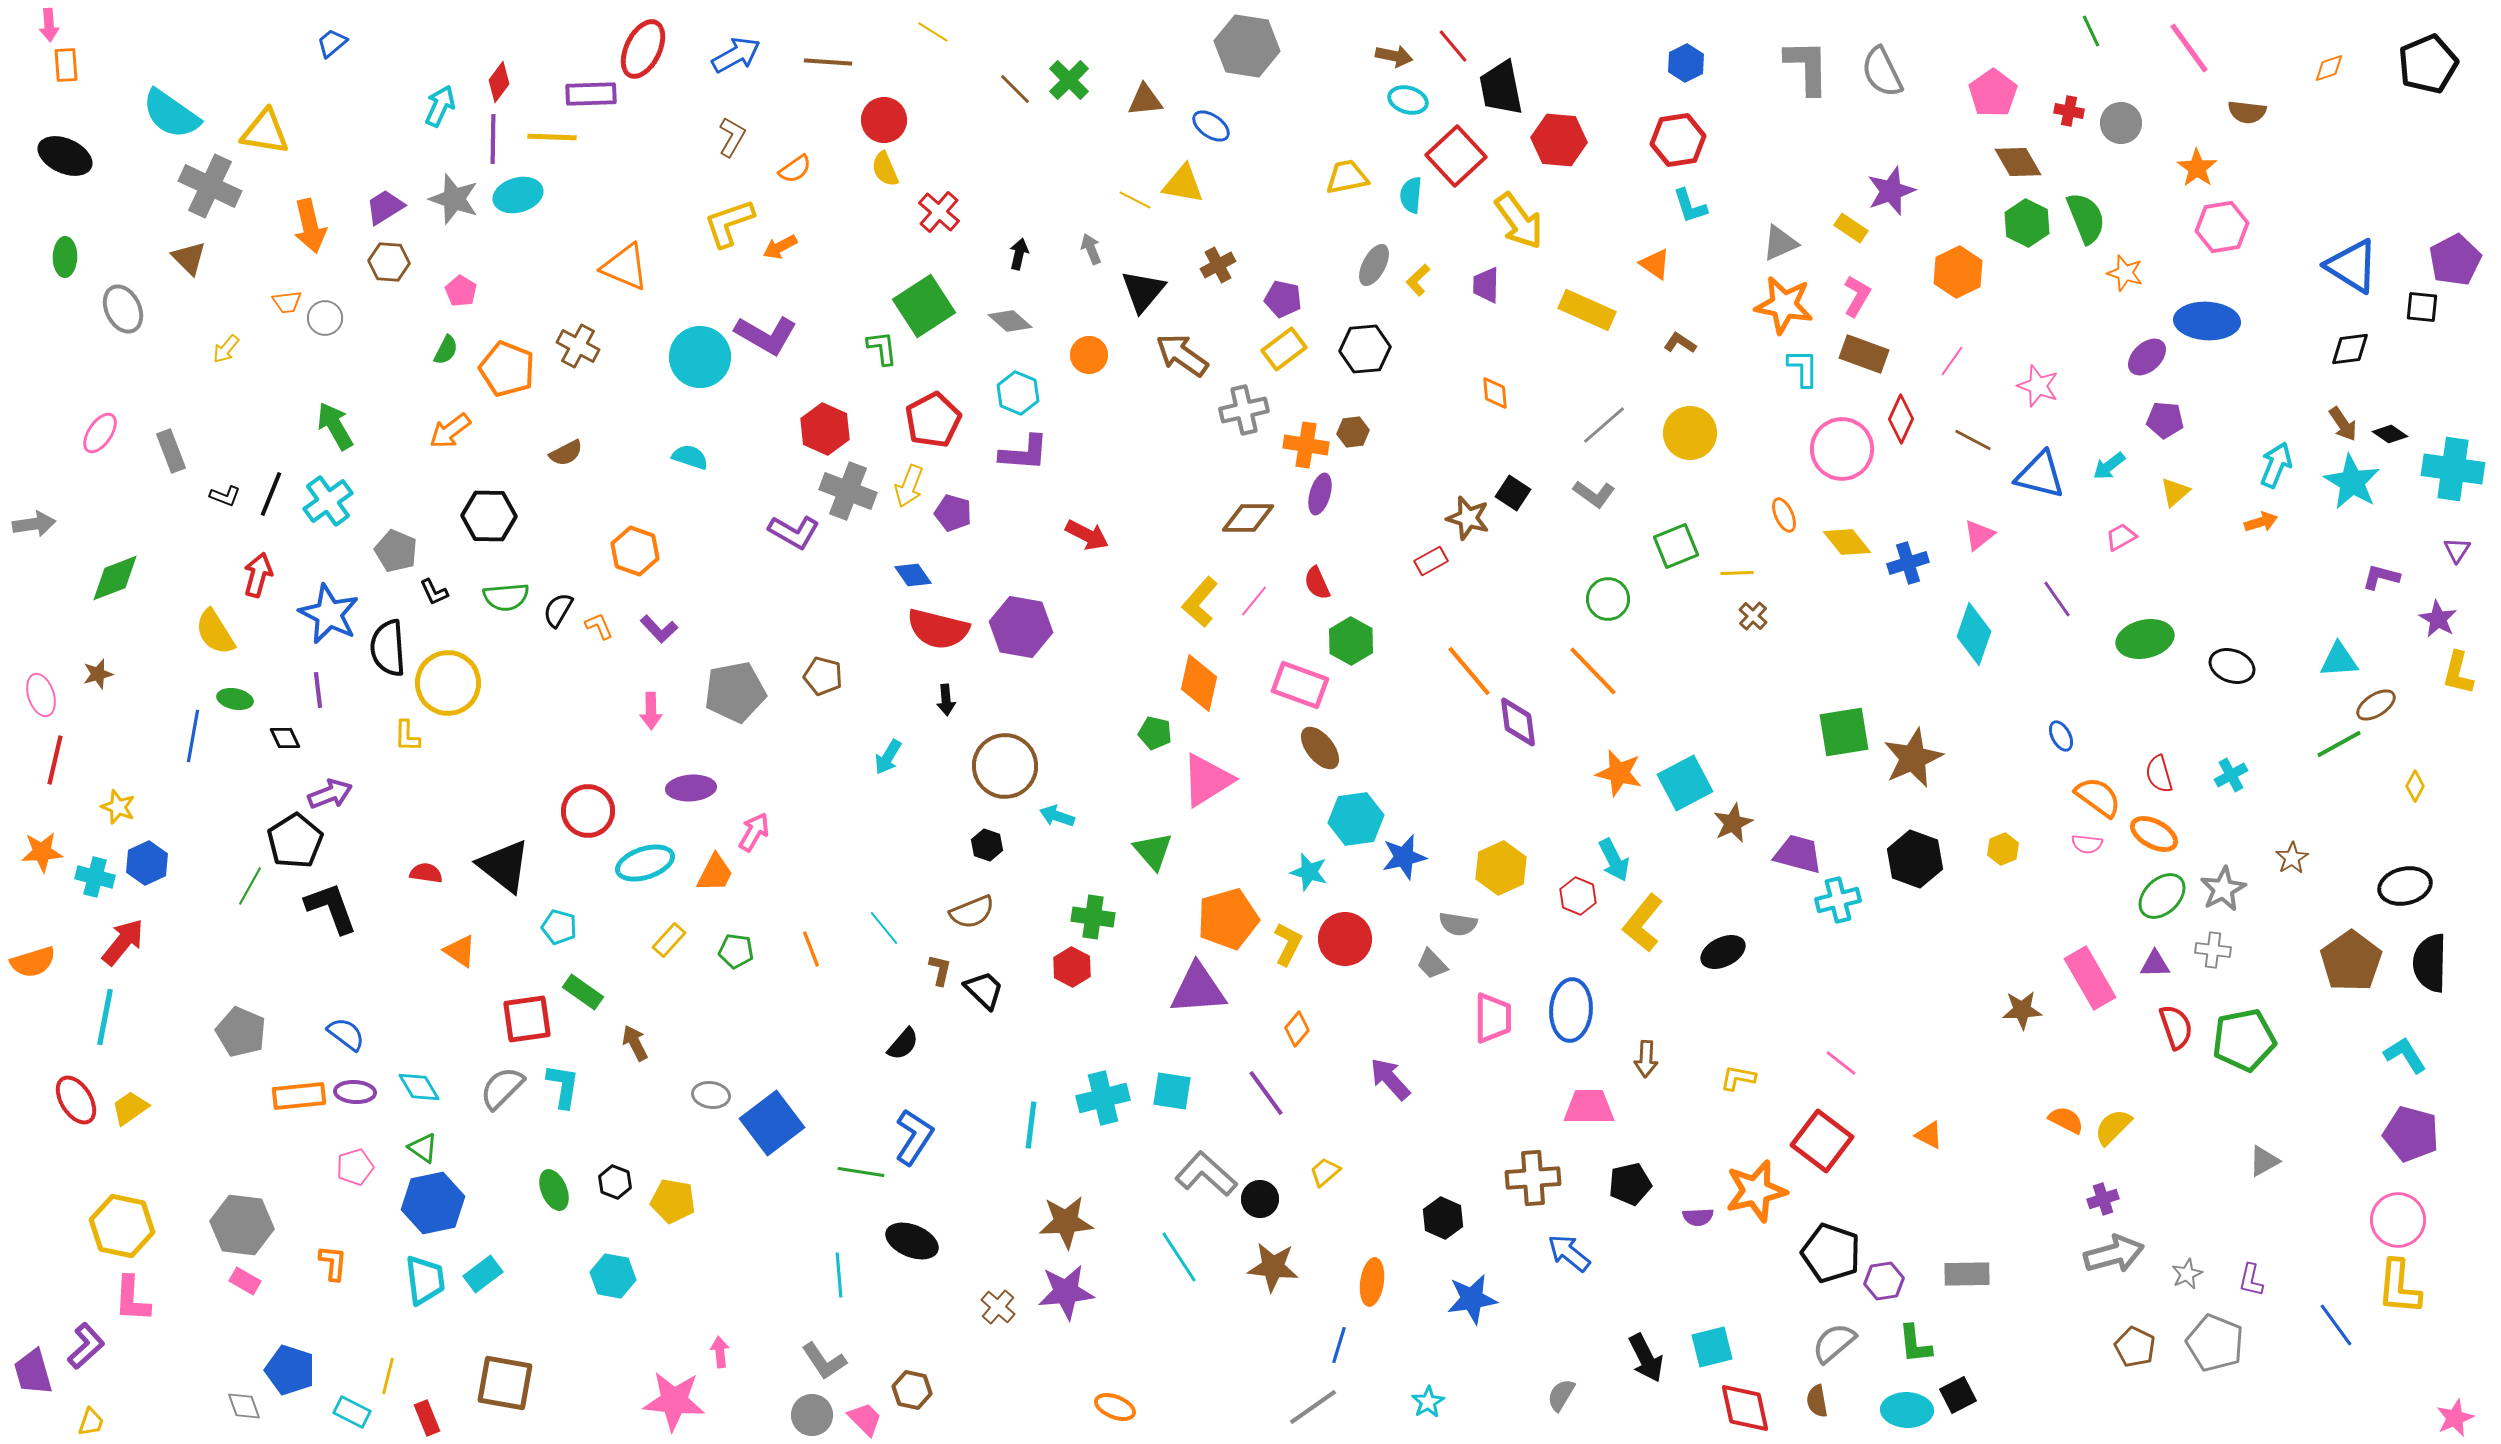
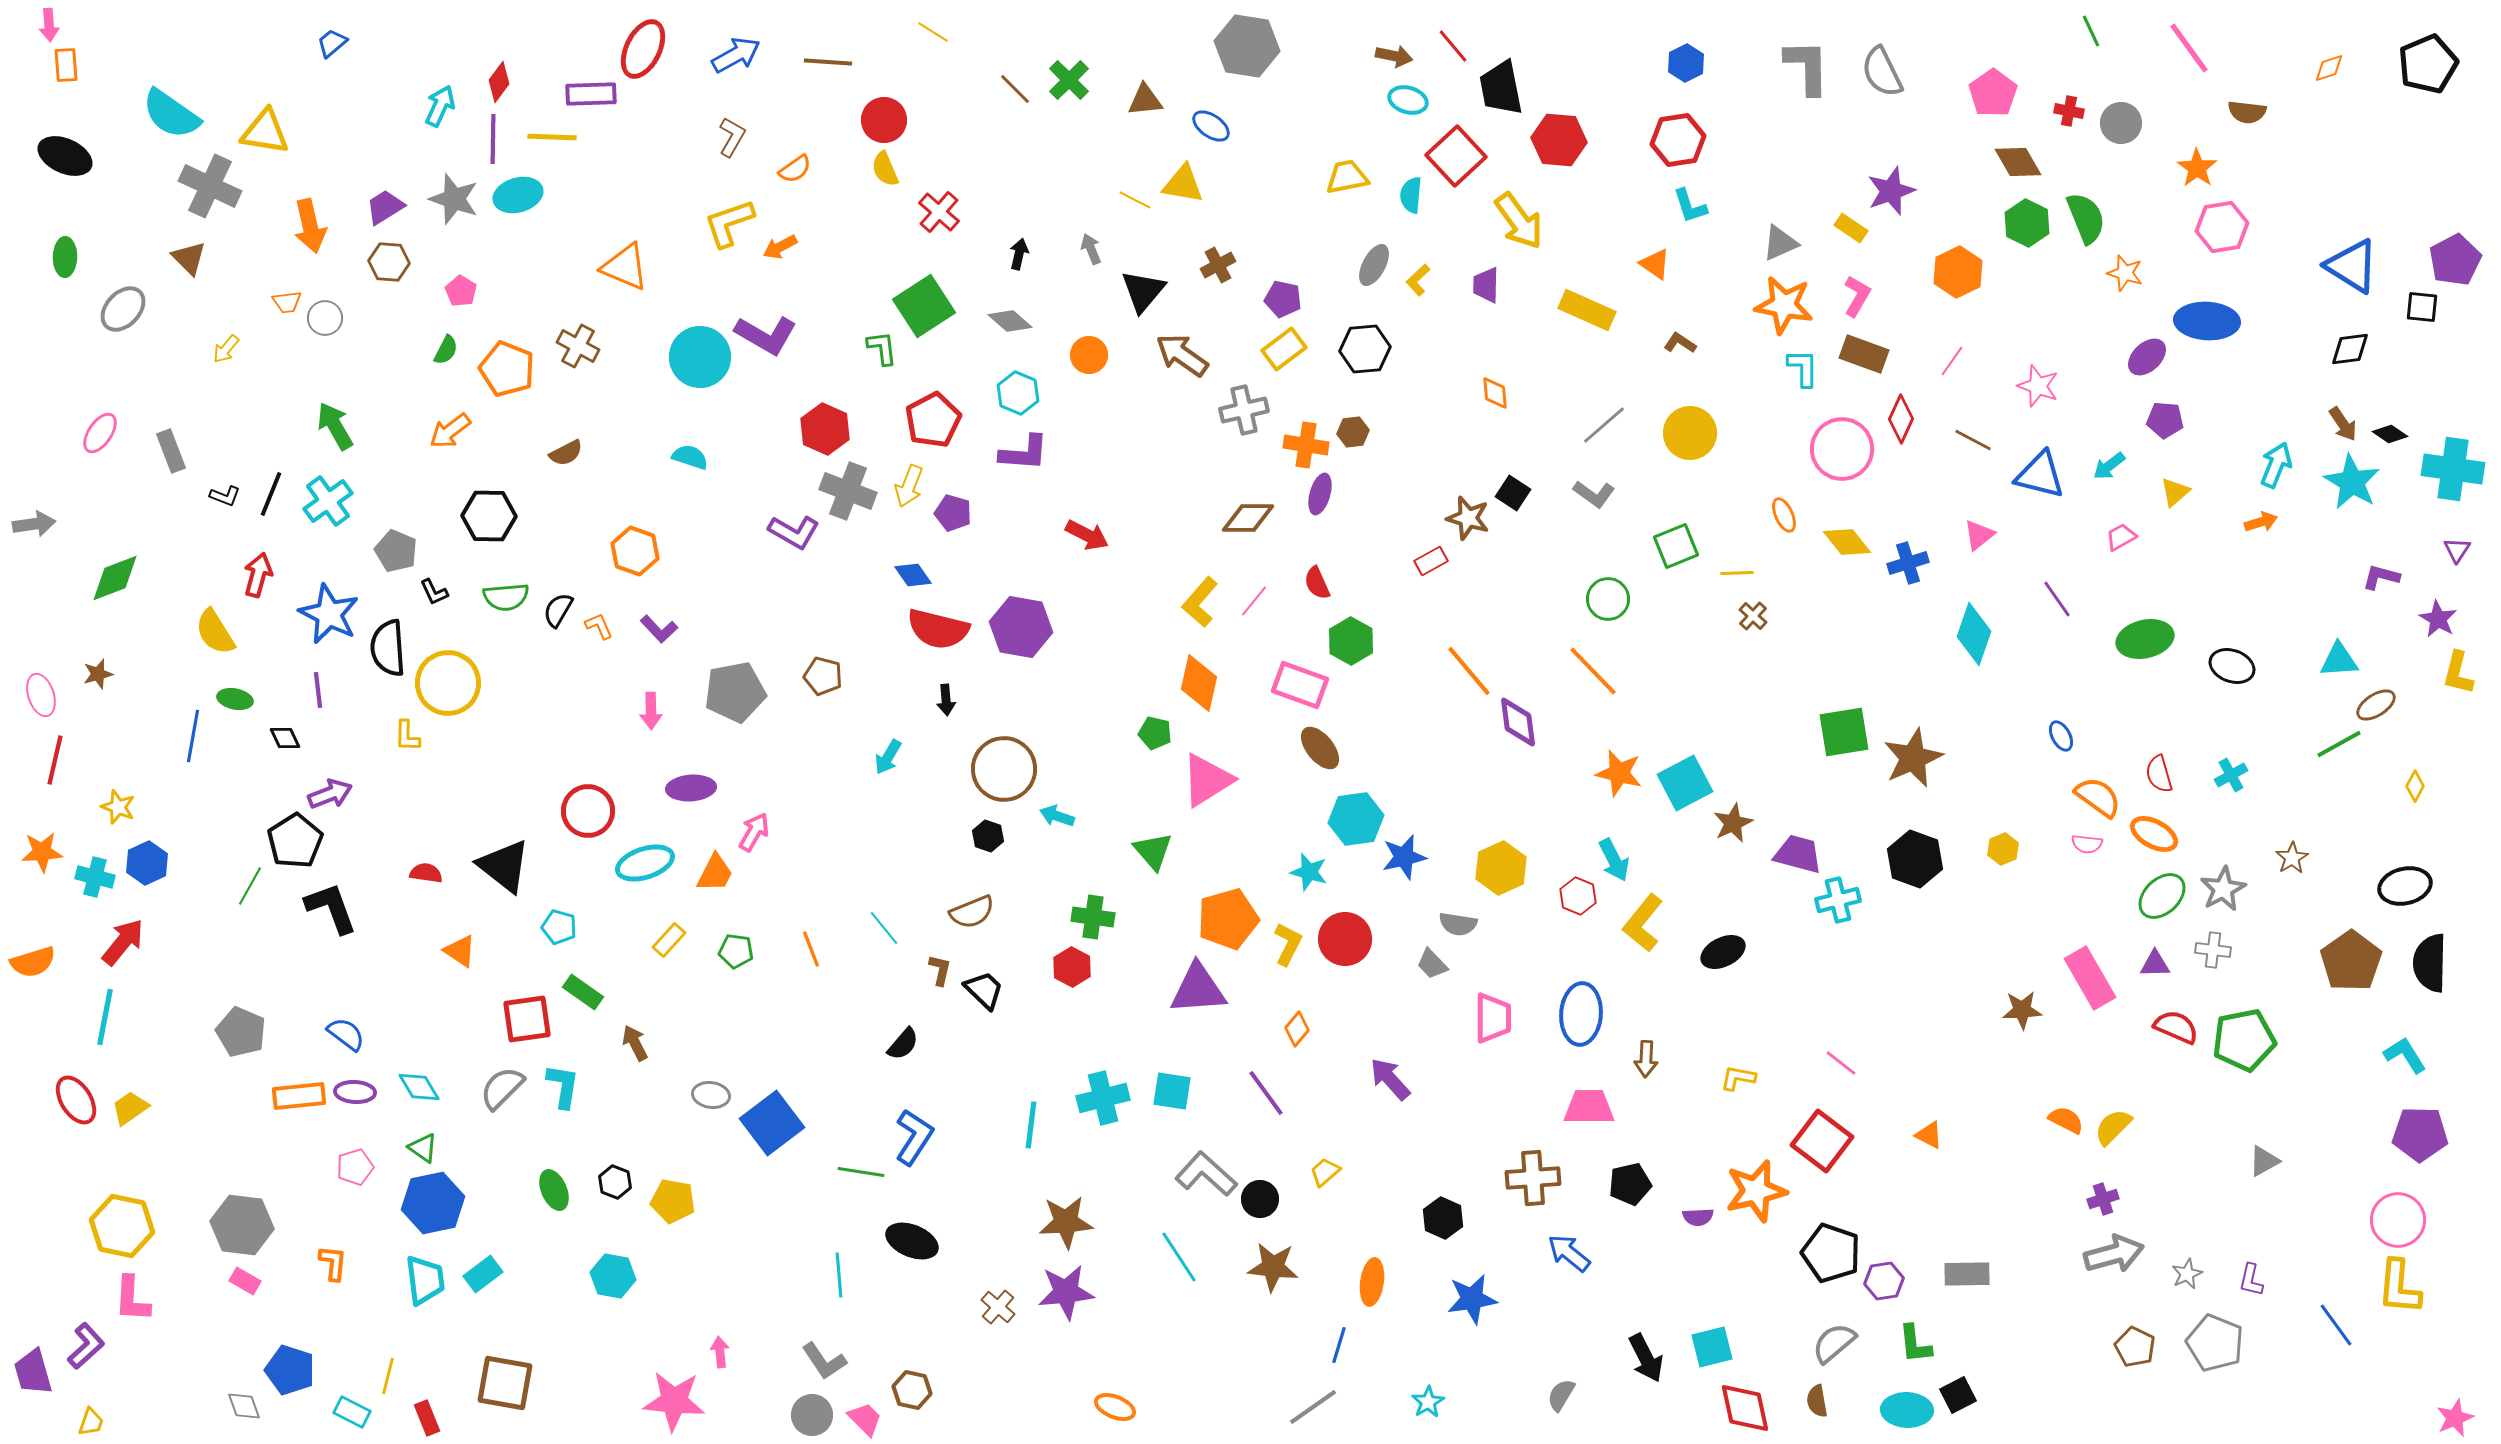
gray ellipse at (123, 309): rotated 69 degrees clockwise
brown circle at (1005, 766): moved 1 px left, 3 px down
black hexagon at (987, 845): moved 1 px right, 9 px up
blue ellipse at (1571, 1010): moved 10 px right, 4 px down
red semicircle at (2176, 1027): rotated 48 degrees counterclockwise
purple pentagon at (2411, 1134): moved 9 px right; rotated 14 degrees counterclockwise
